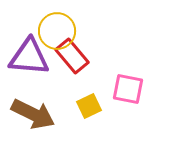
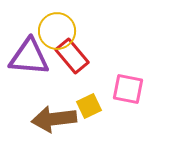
brown arrow: moved 21 px right, 5 px down; rotated 147 degrees clockwise
